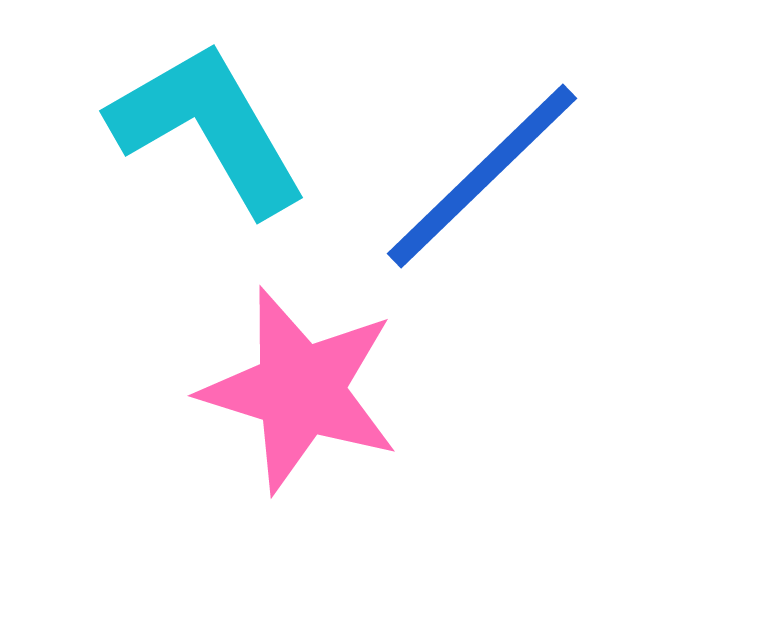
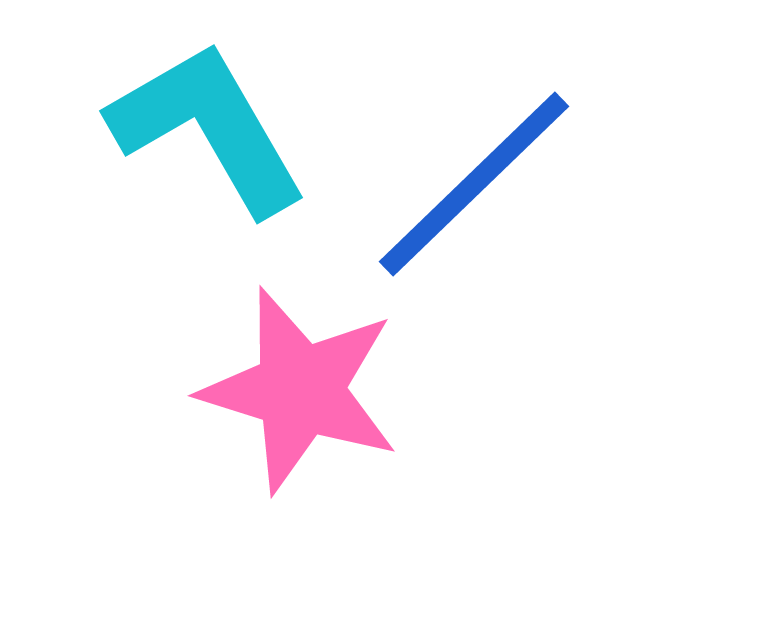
blue line: moved 8 px left, 8 px down
